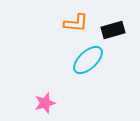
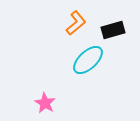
orange L-shape: rotated 45 degrees counterclockwise
pink star: rotated 25 degrees counterclockwise
